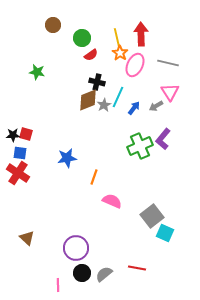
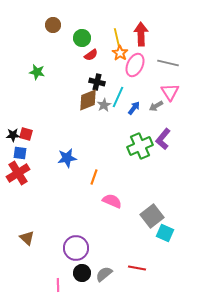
red cross: rotated 25 degrees clockwise
